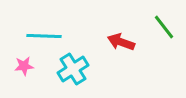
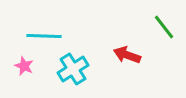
red arrow: moved 6 px right, 13 px down
pink star: rotated 30 degrees clockwise
